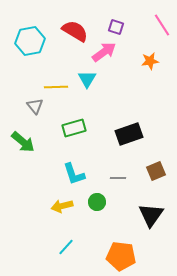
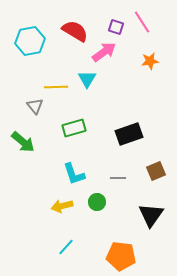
pink line: moved 20 px left, 3 px up
